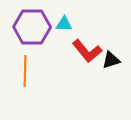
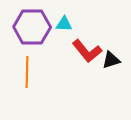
orange line: moved 2 px right, 1 px down
